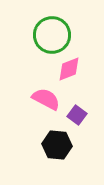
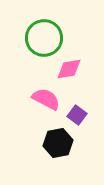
green circle: moved 8 px left, 3 px down
pink diamond: rotated 12 degrees clockwise
black hexagon: moved 1 px right, 2 px up; rotated 16 degrees counterclockwise
